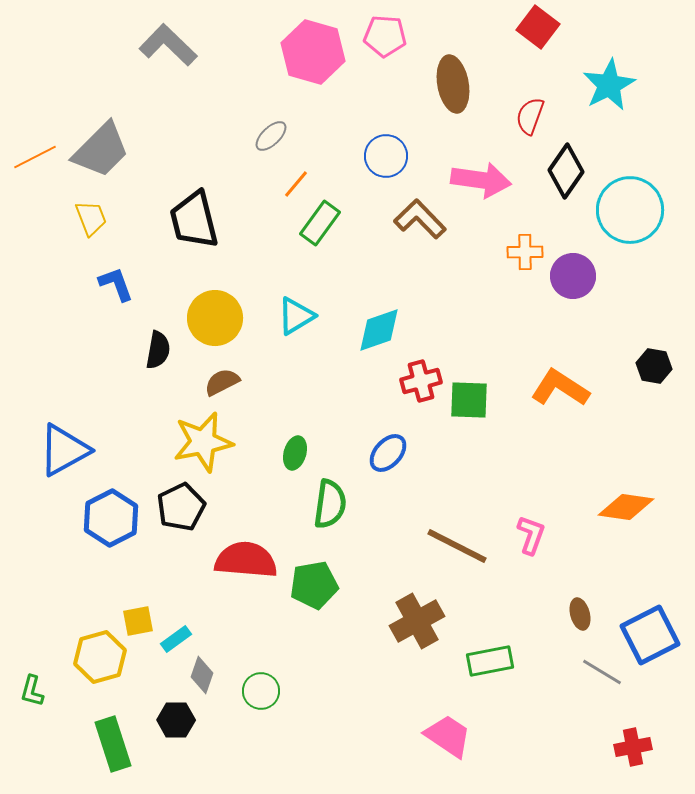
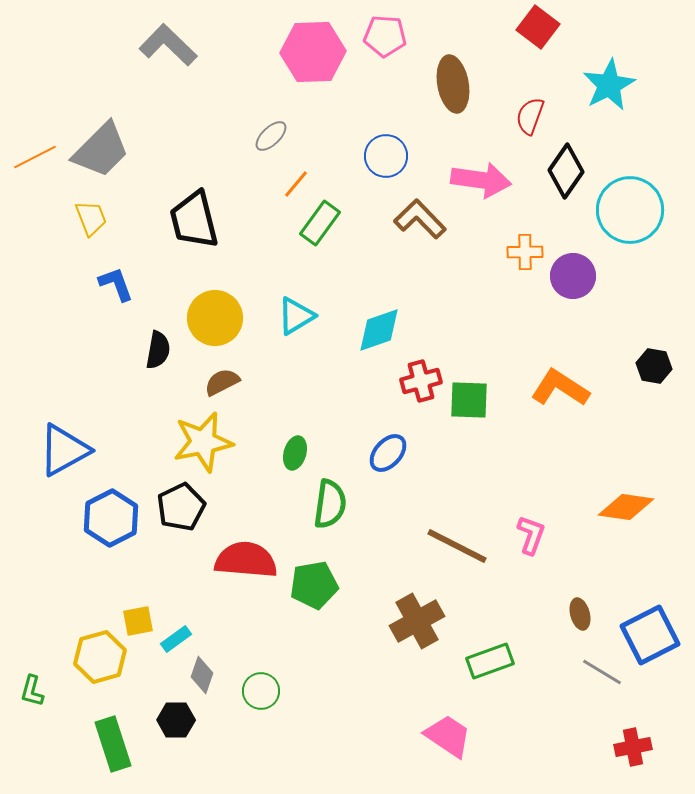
pink hexagon at (313, 52): rotated 18 degrees counterclockwise
green rectangle at (490, 661): rotated 9 degrees counterclockwise
